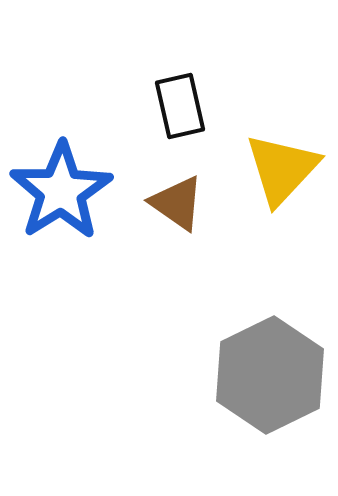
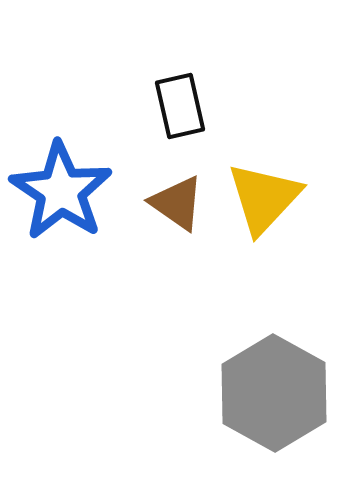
yellow triangle: moved 18 px left, 29 px down
blue star: rotated 6 degrees counterclockwise
gray hexagon: moved 4 px right, 18 px down; rotated 5 degrees counterclockwise
